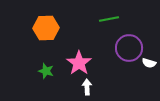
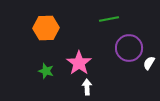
white semicircle: rotated 104 degrees clockwise
